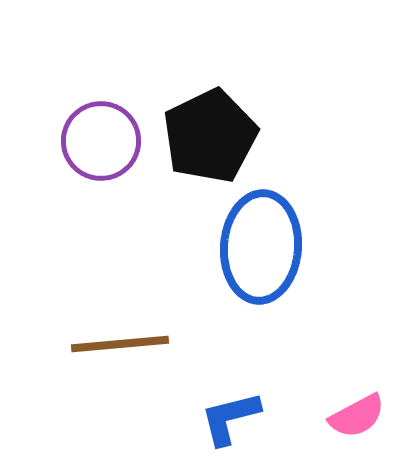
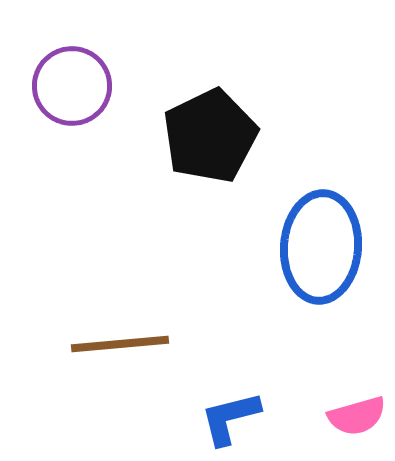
purple circle: moved 29 px left, 55 px up
blue ellipse: moved 60 px right
pink semicircle: rotated 12 degrees clockwise
